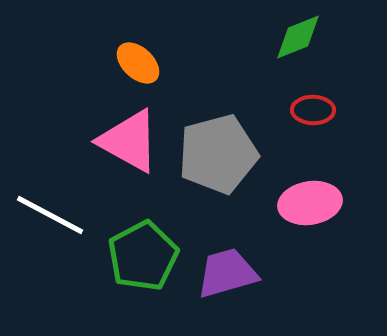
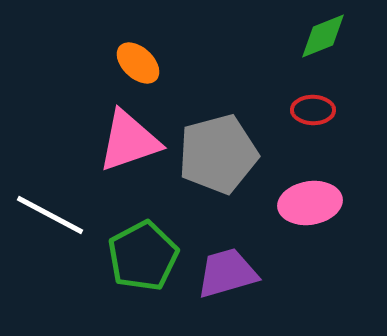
green diamond: moved 25 px right, 1 px up
pink triangle: rotated 48 degrees counterclockwise
